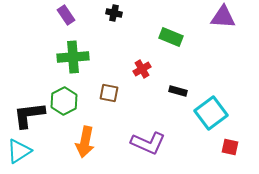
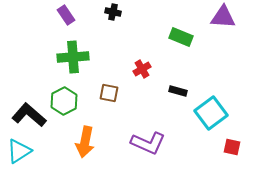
black cross: moved 1 px left, 1 px up
green rectangle: moved 10 px right
black L-shape: rotated 48 degrees clockwise
red square: moved 2 px right
